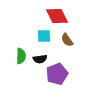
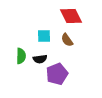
red diamond: moved 14 px right
